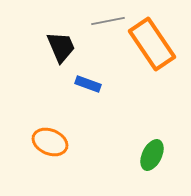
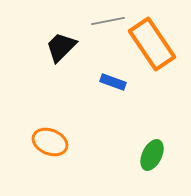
black trapezoid: rotated 112 degrees counterclockwise
blue rectangle: moved 25 px right, 2 px up
